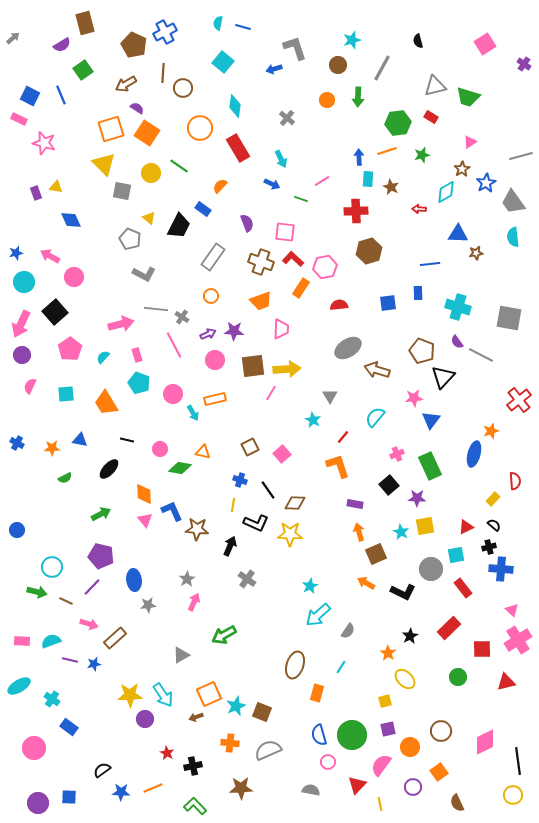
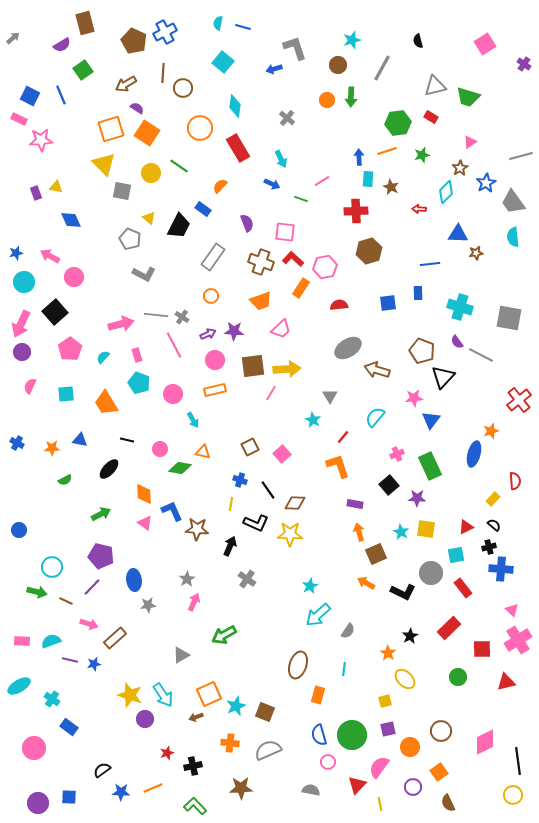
brown pentagon at (134, 45): moved 4 px up
green arrow at (358, 97): moved 7 px left
pink star at (44, 143): moved 3 px left, 3 px up; rotated 20 degrees counterclockwise
brown star at (462, 169): moved 2 px left, 1 px up
cyan diamond at (446, 192): rotated 15 degrees counterclockwise
cyan cross at (458, 307): moved 2 px right
gray line at (156, 309): moved 6 px down
pink trapezoid at (281, 329): rotated 45 degrees clockwise
purple circle at (22, 355): moved 3 px up
orange rectangle at (215, 399): moved 9 px up
cyan arrow at (193, 413): moved 7 px down
green semicircle at (65, 478): moved 2 px down
yellow line at (233, 505): moved 2 px left, 1 px up
pink triangle at (145, 520): moved 3 px down; rotated 14 degrees counterclockwise
yellow square at (425, 526): moved 1 px right, 3 px down; rotated 18 degrees clockwise
blue circle at (17, 530): moved 2 px right
gray circle at (431, 569): moved 4 px down
brown ellipse at (295, 665): moved 3 px right
cyan line at (341, 667): moved 3 px right, 2 px down; rotated 24 degrees counterclockwise
orange rectangle at (317, 693): moved 1 px right, 2 px down
yellow star at (130, 695): rotated 20 degrees clockwise
brown square at (262, 712): moved 3 px right
red star at (167, 753): rotated 24 degrees clockwise
pink semicircle at (381, 765): moved 2 px left, 2 px down
brown semicircle at (457, 803): moved 9 px left
